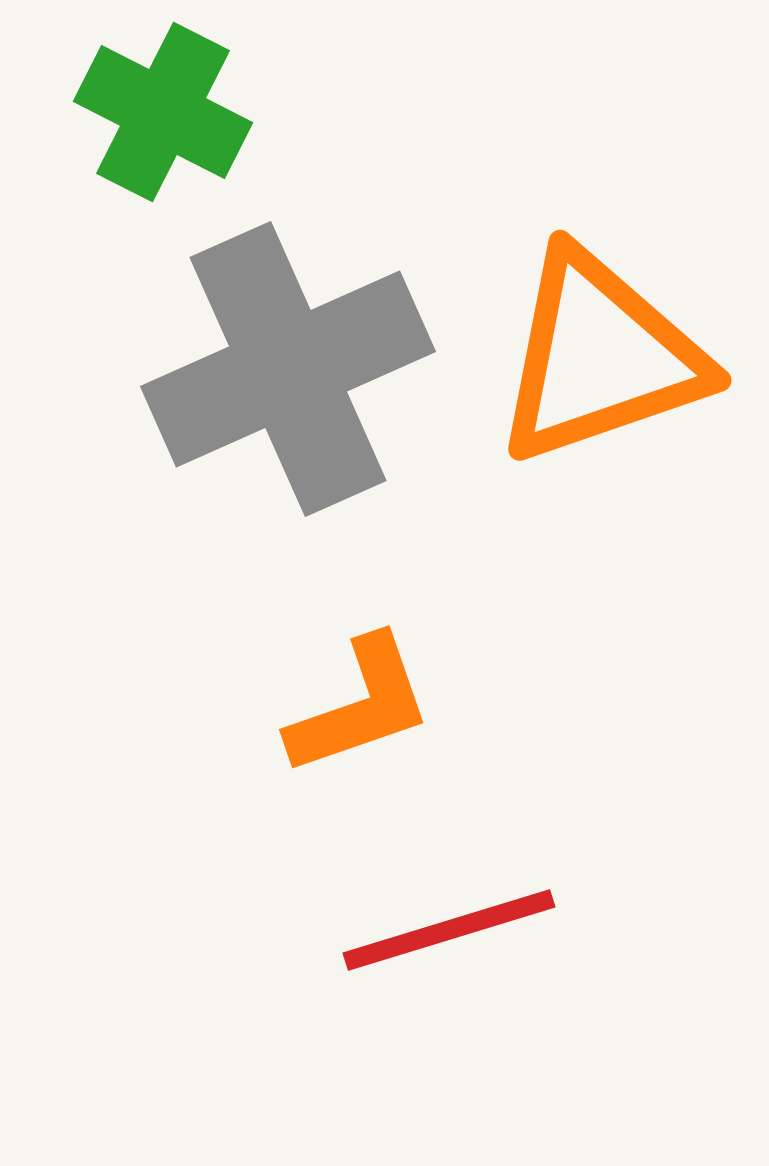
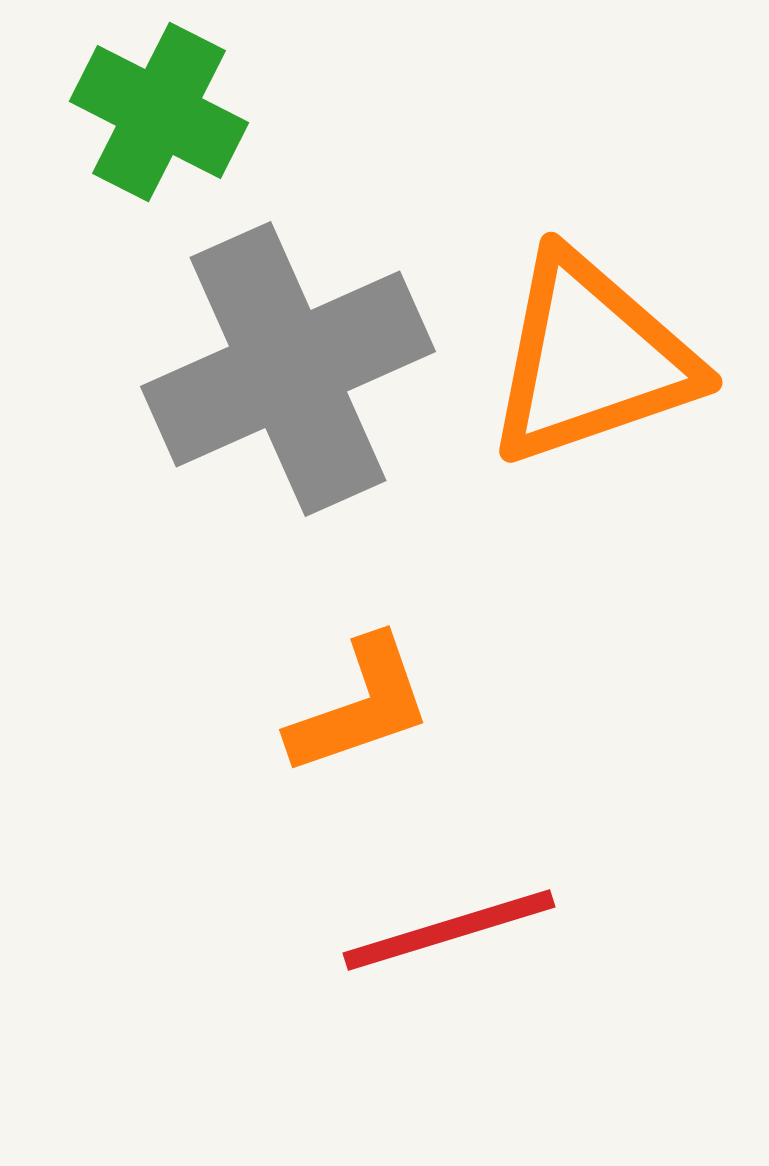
green cross: moved 4 px left
orange triangle: moved 9 px left, 2 px down
